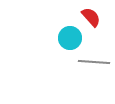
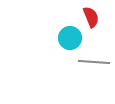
red semicircle: rotated 20 degrees clockwise
